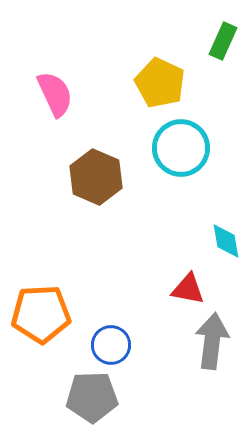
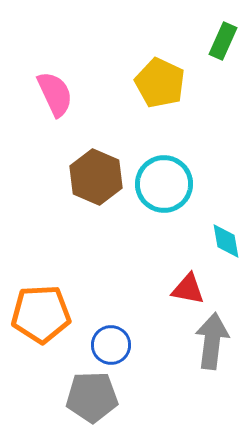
cyan circle: moved 17 px left, 36 px down
